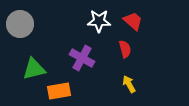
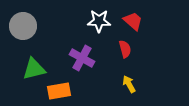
gray circle: moved 3 px right, 2 px down
